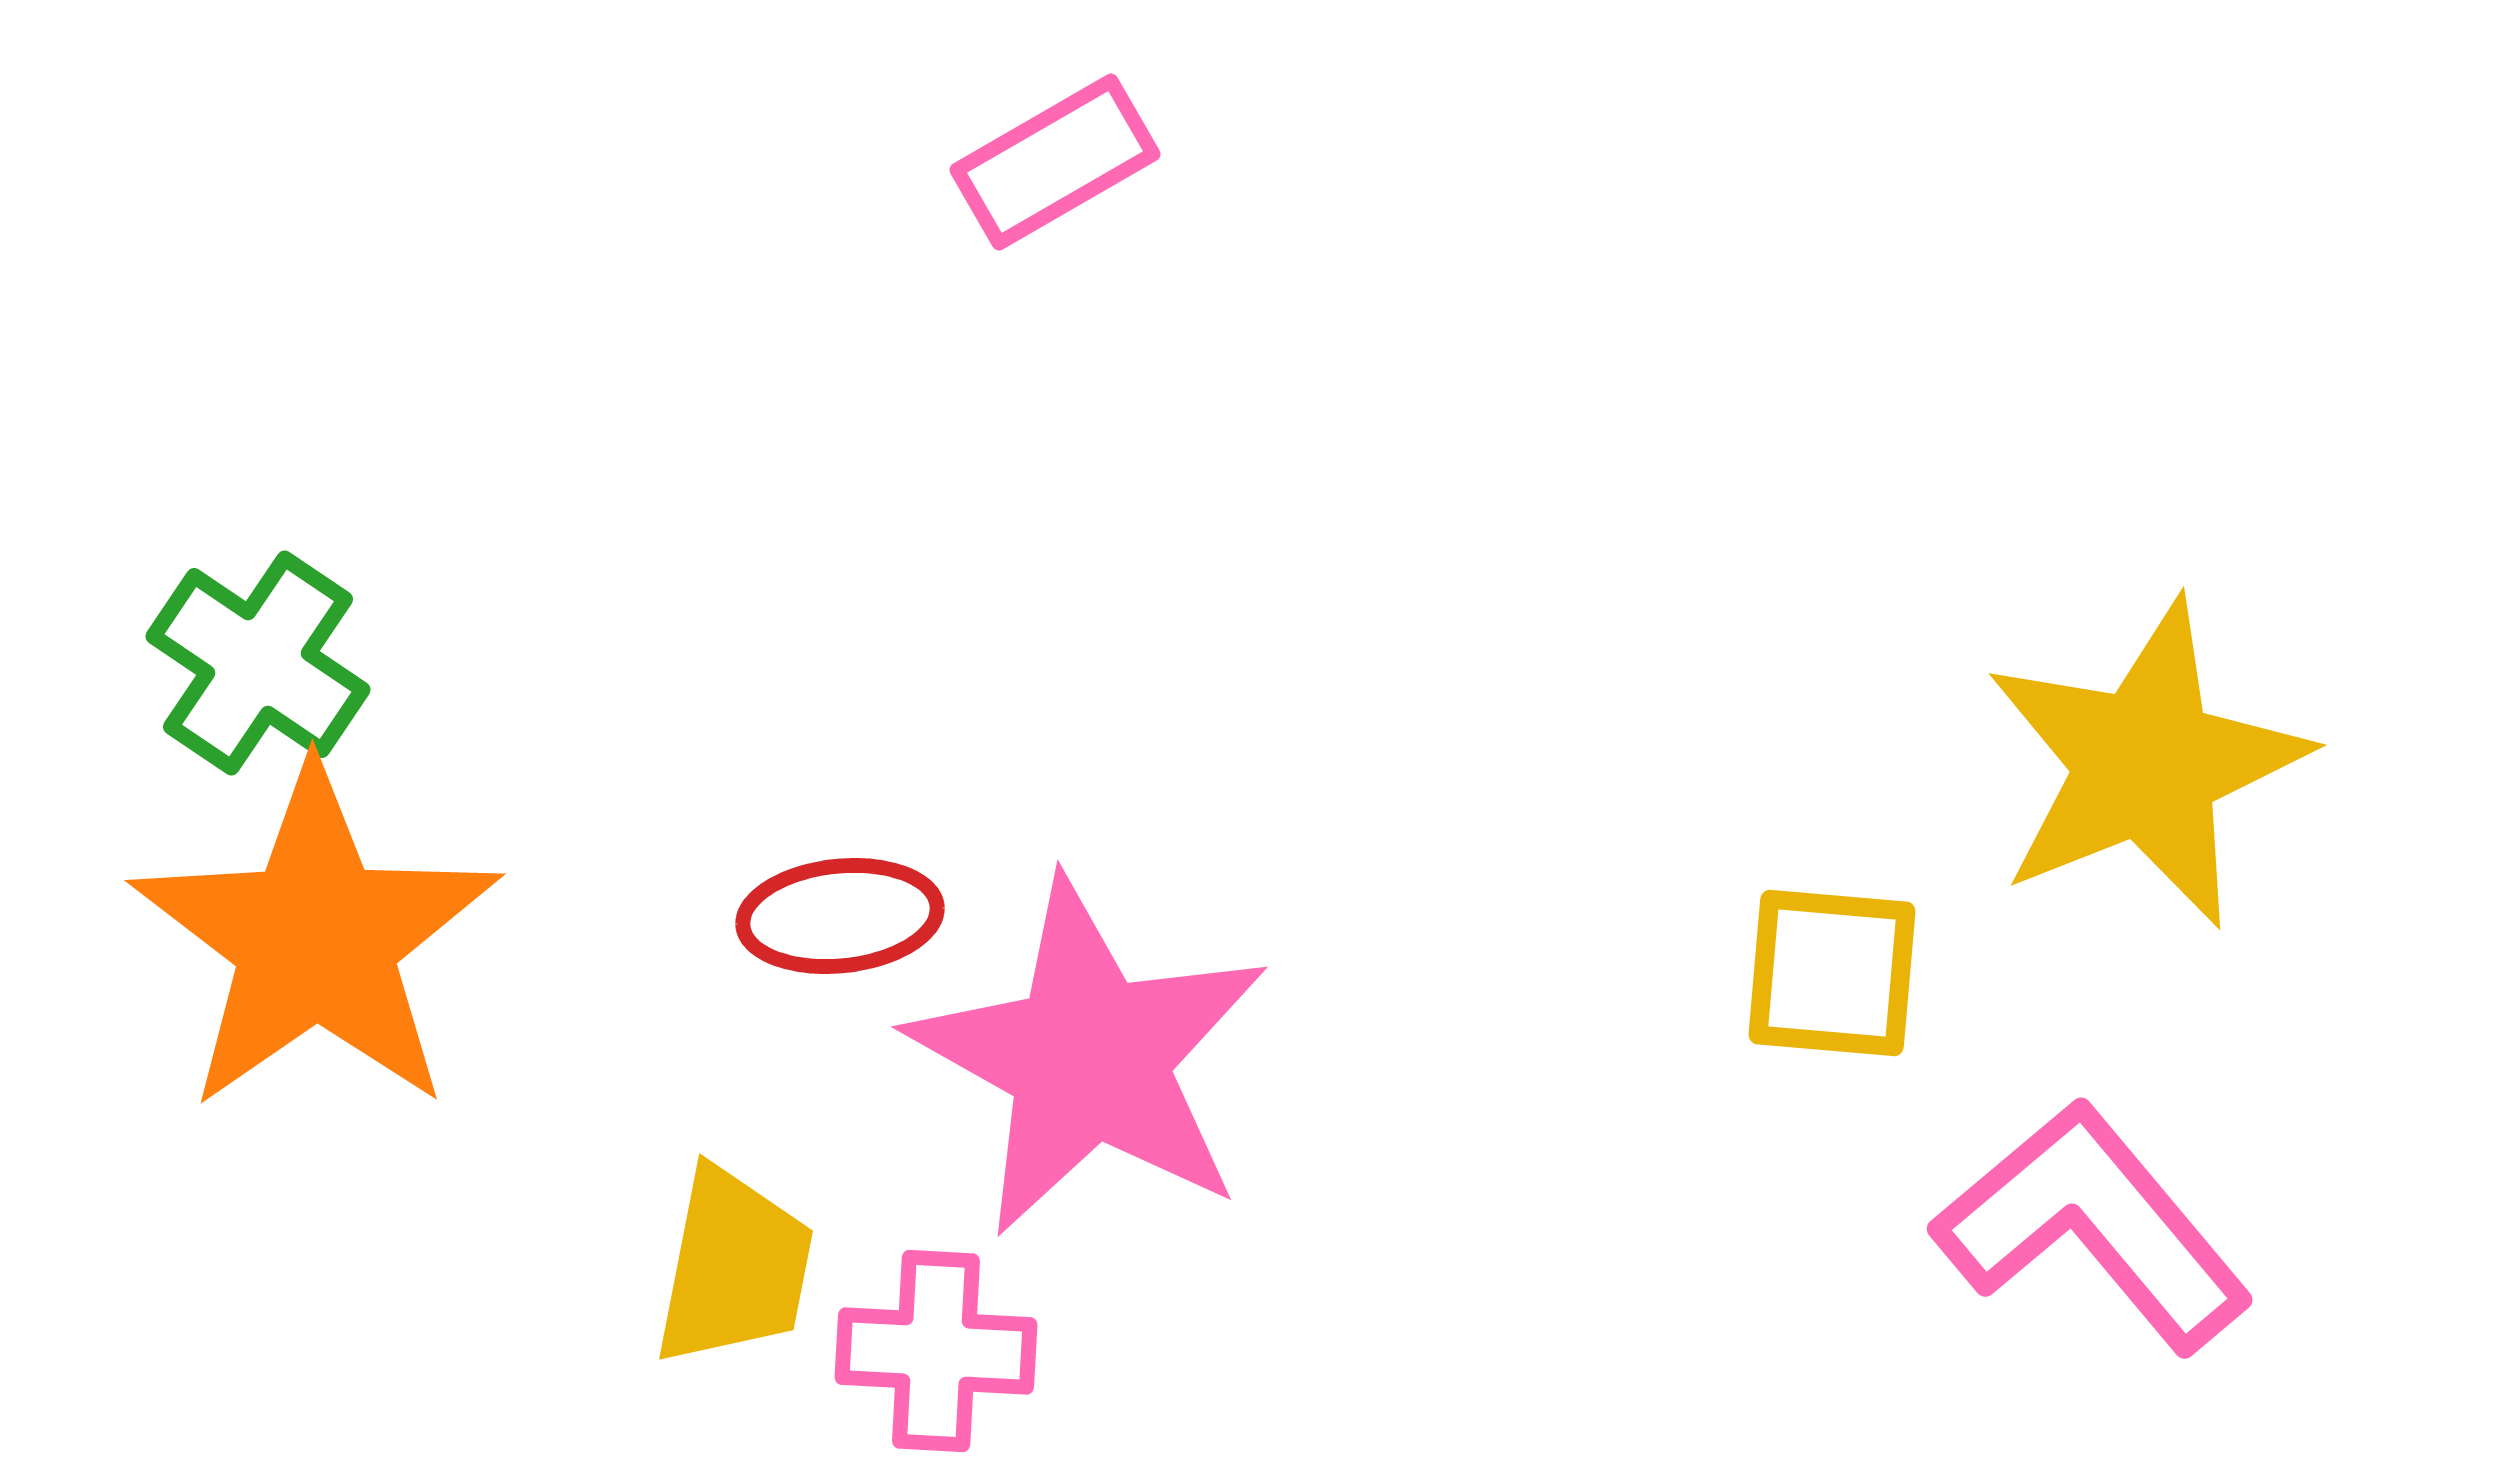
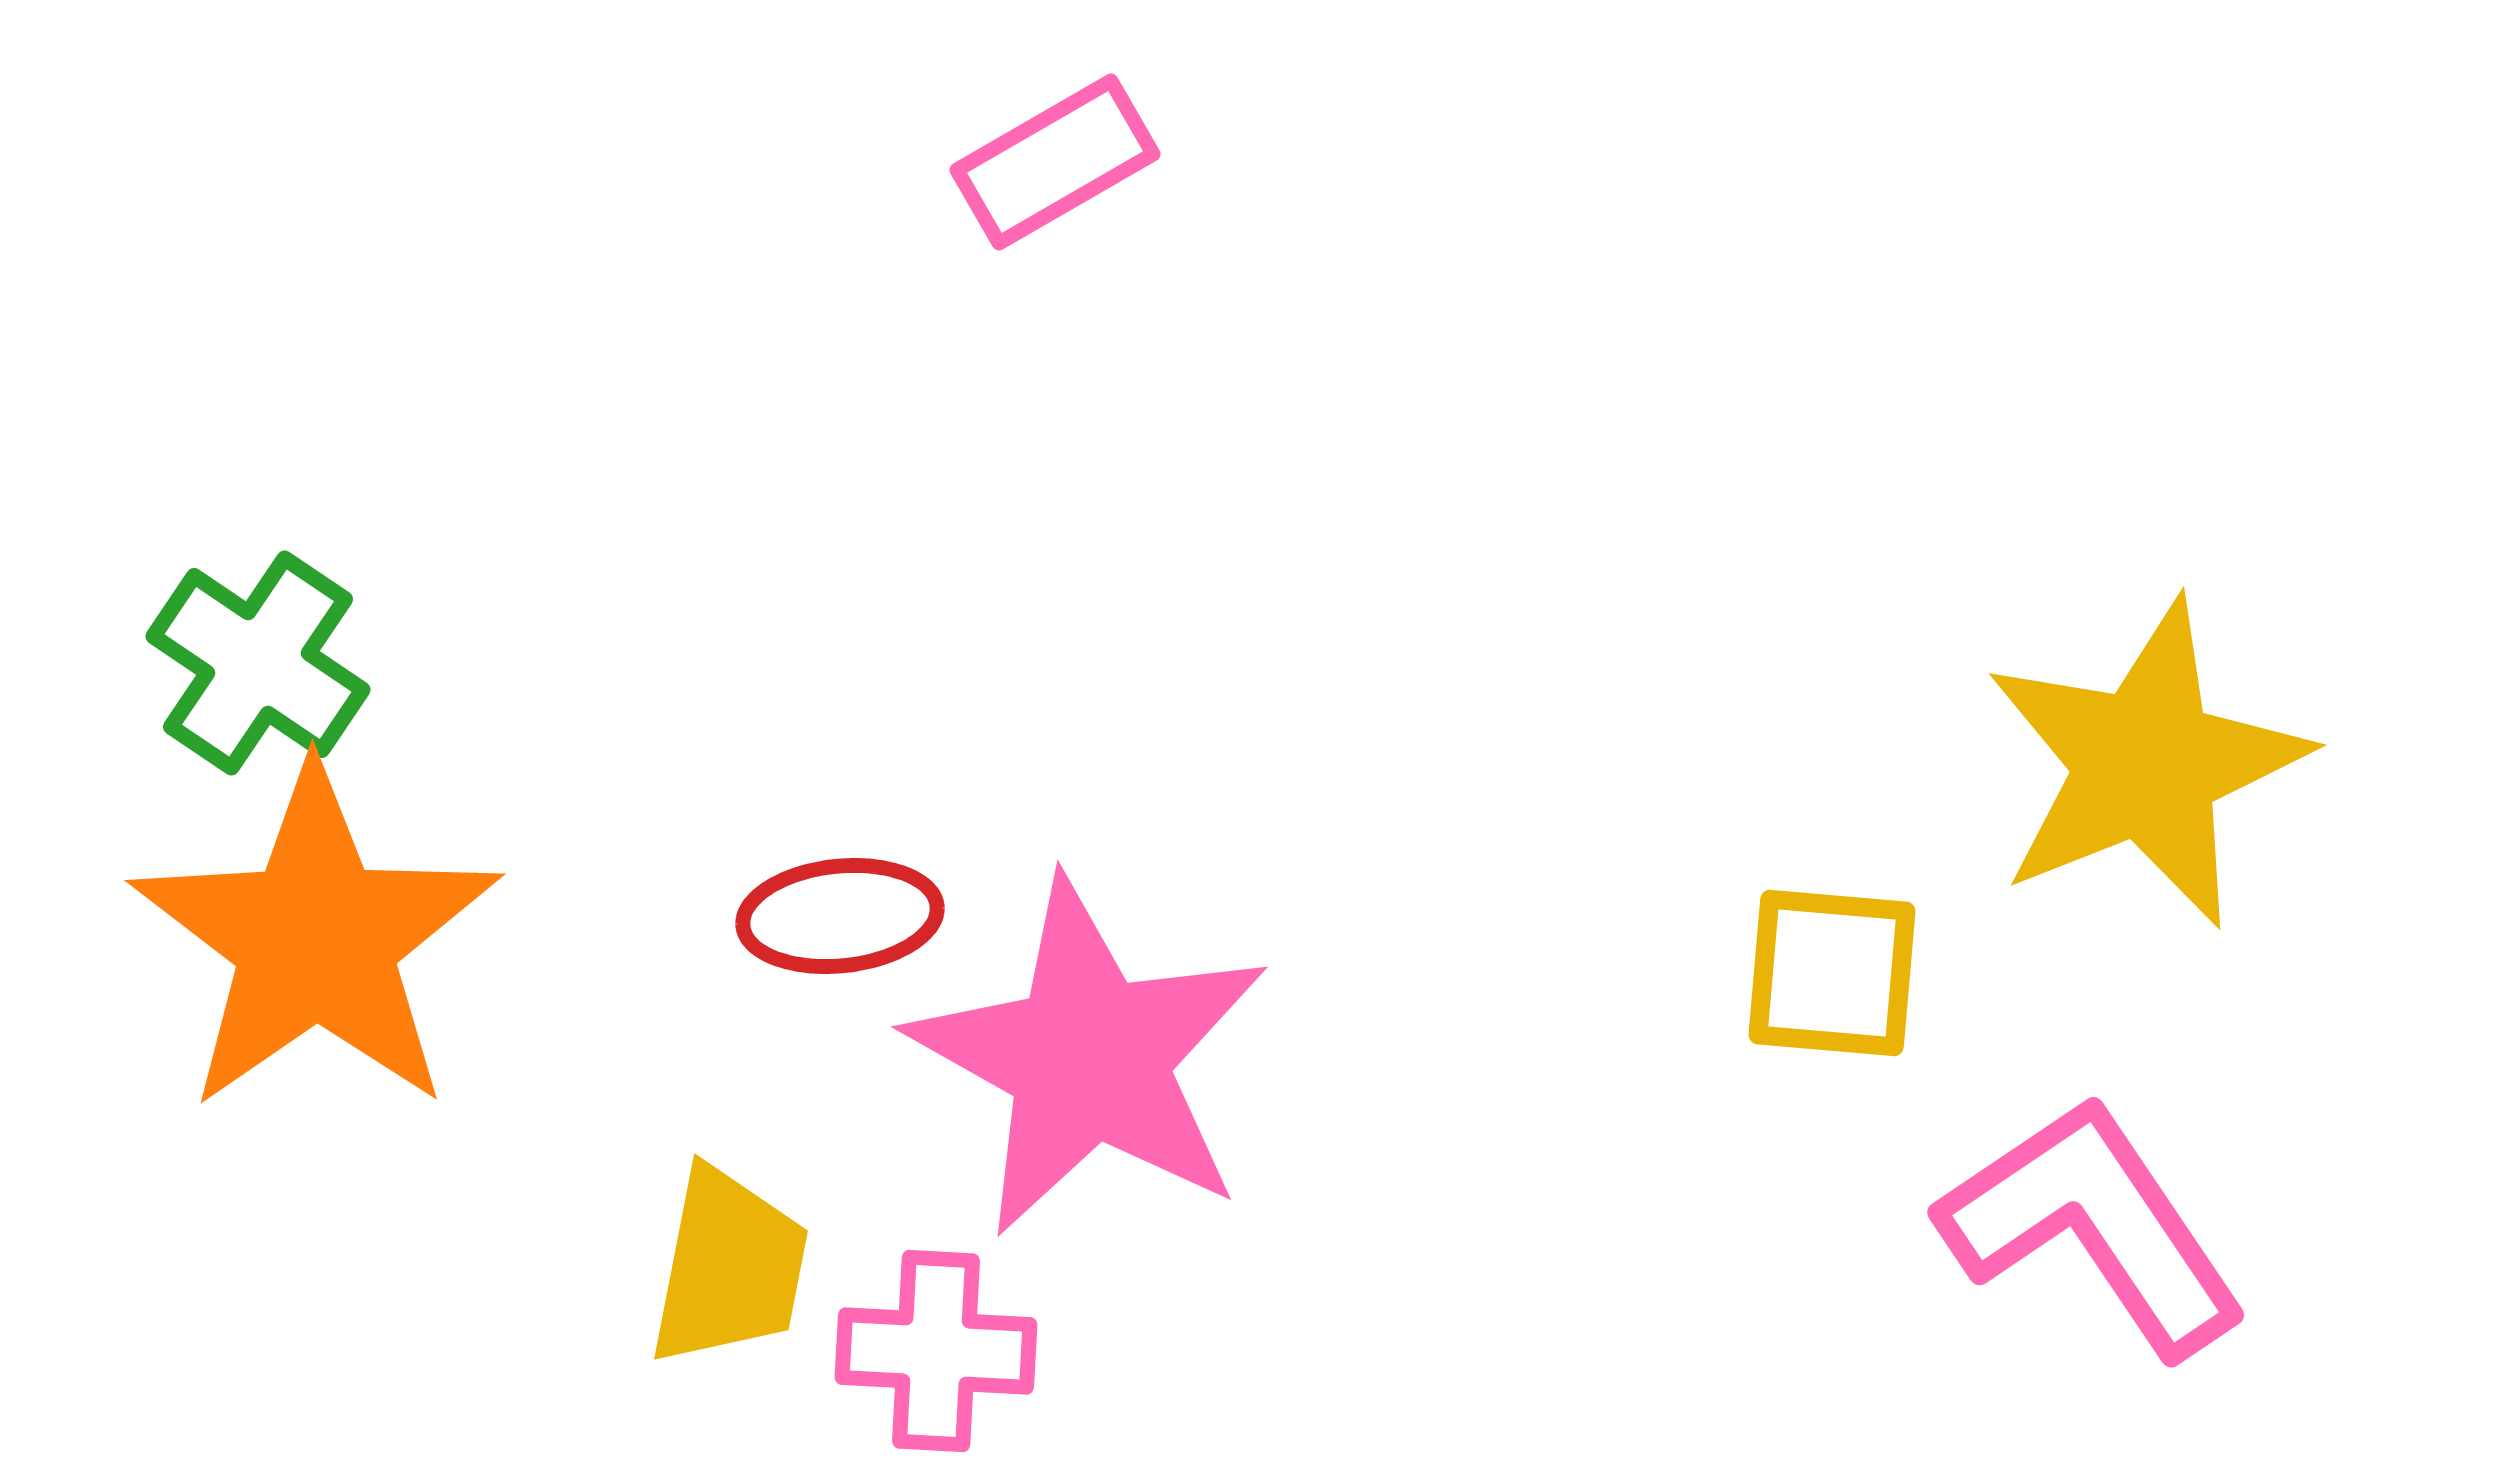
pink L-shape: rotated 6 degrees clockwise
yellow trapezoid: moved 5 px left
